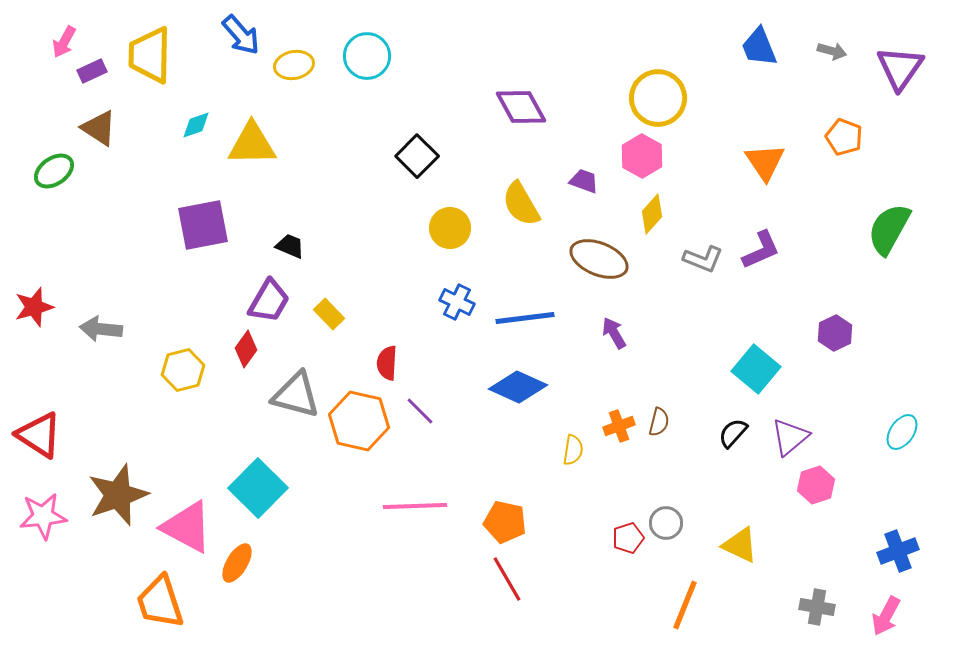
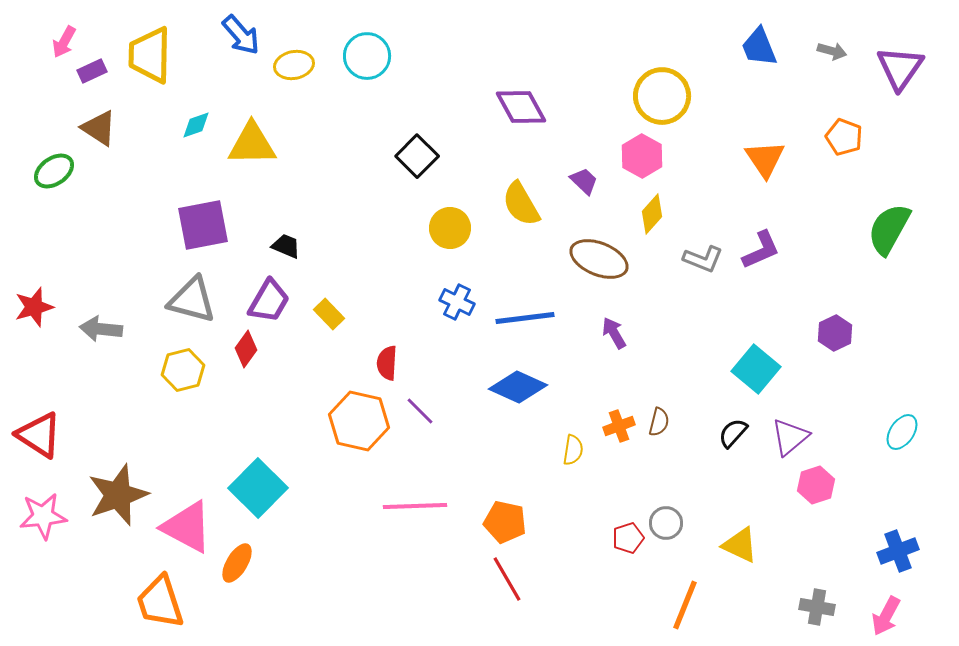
yellow circle at (658, 98): moved 4 px right, 2 px up
orange triangle at (765, 162): moved 3 px up
purple trapezoid at (584, 181): rotated 24 degrees clockwise
black trapezoid at (290, 246): moved 4 px left
gray triangle at (296, 395): moved 104 px left, 95 px up
